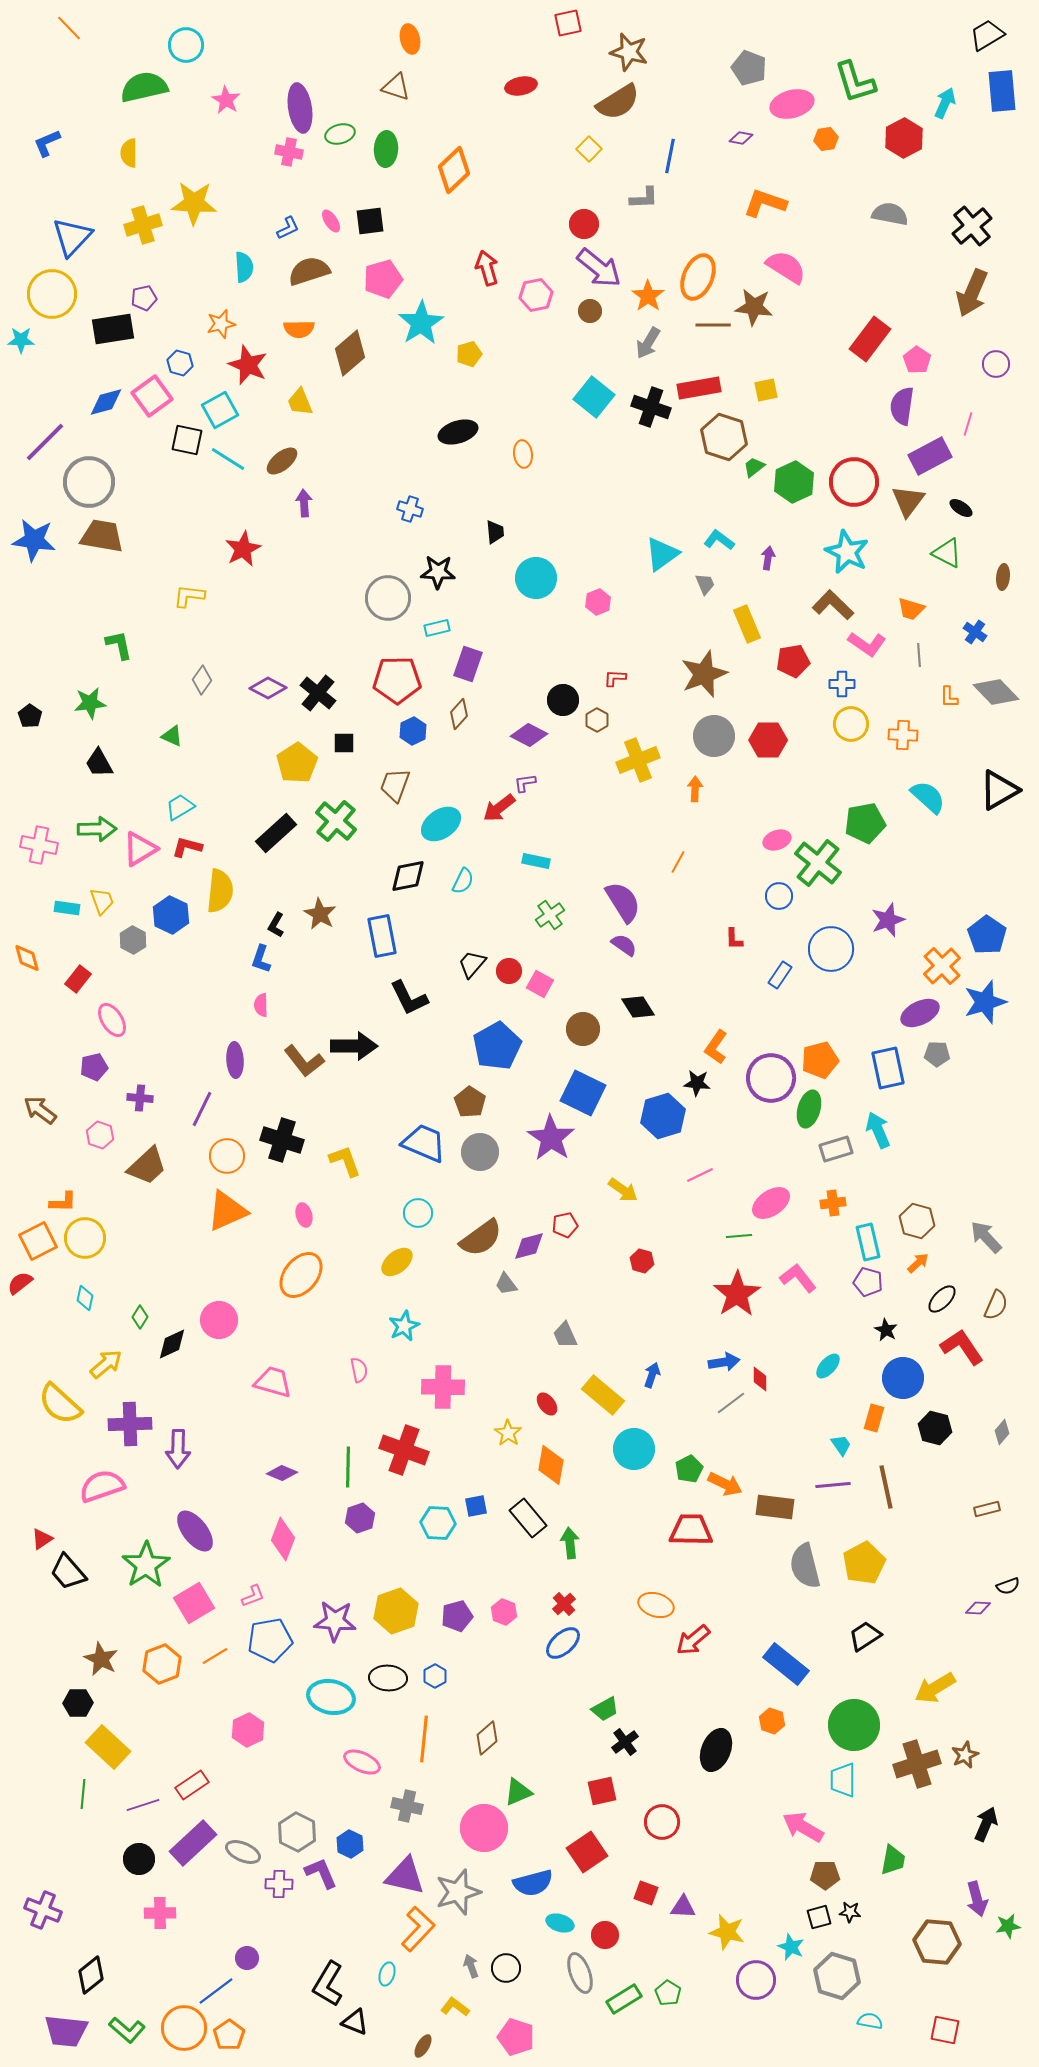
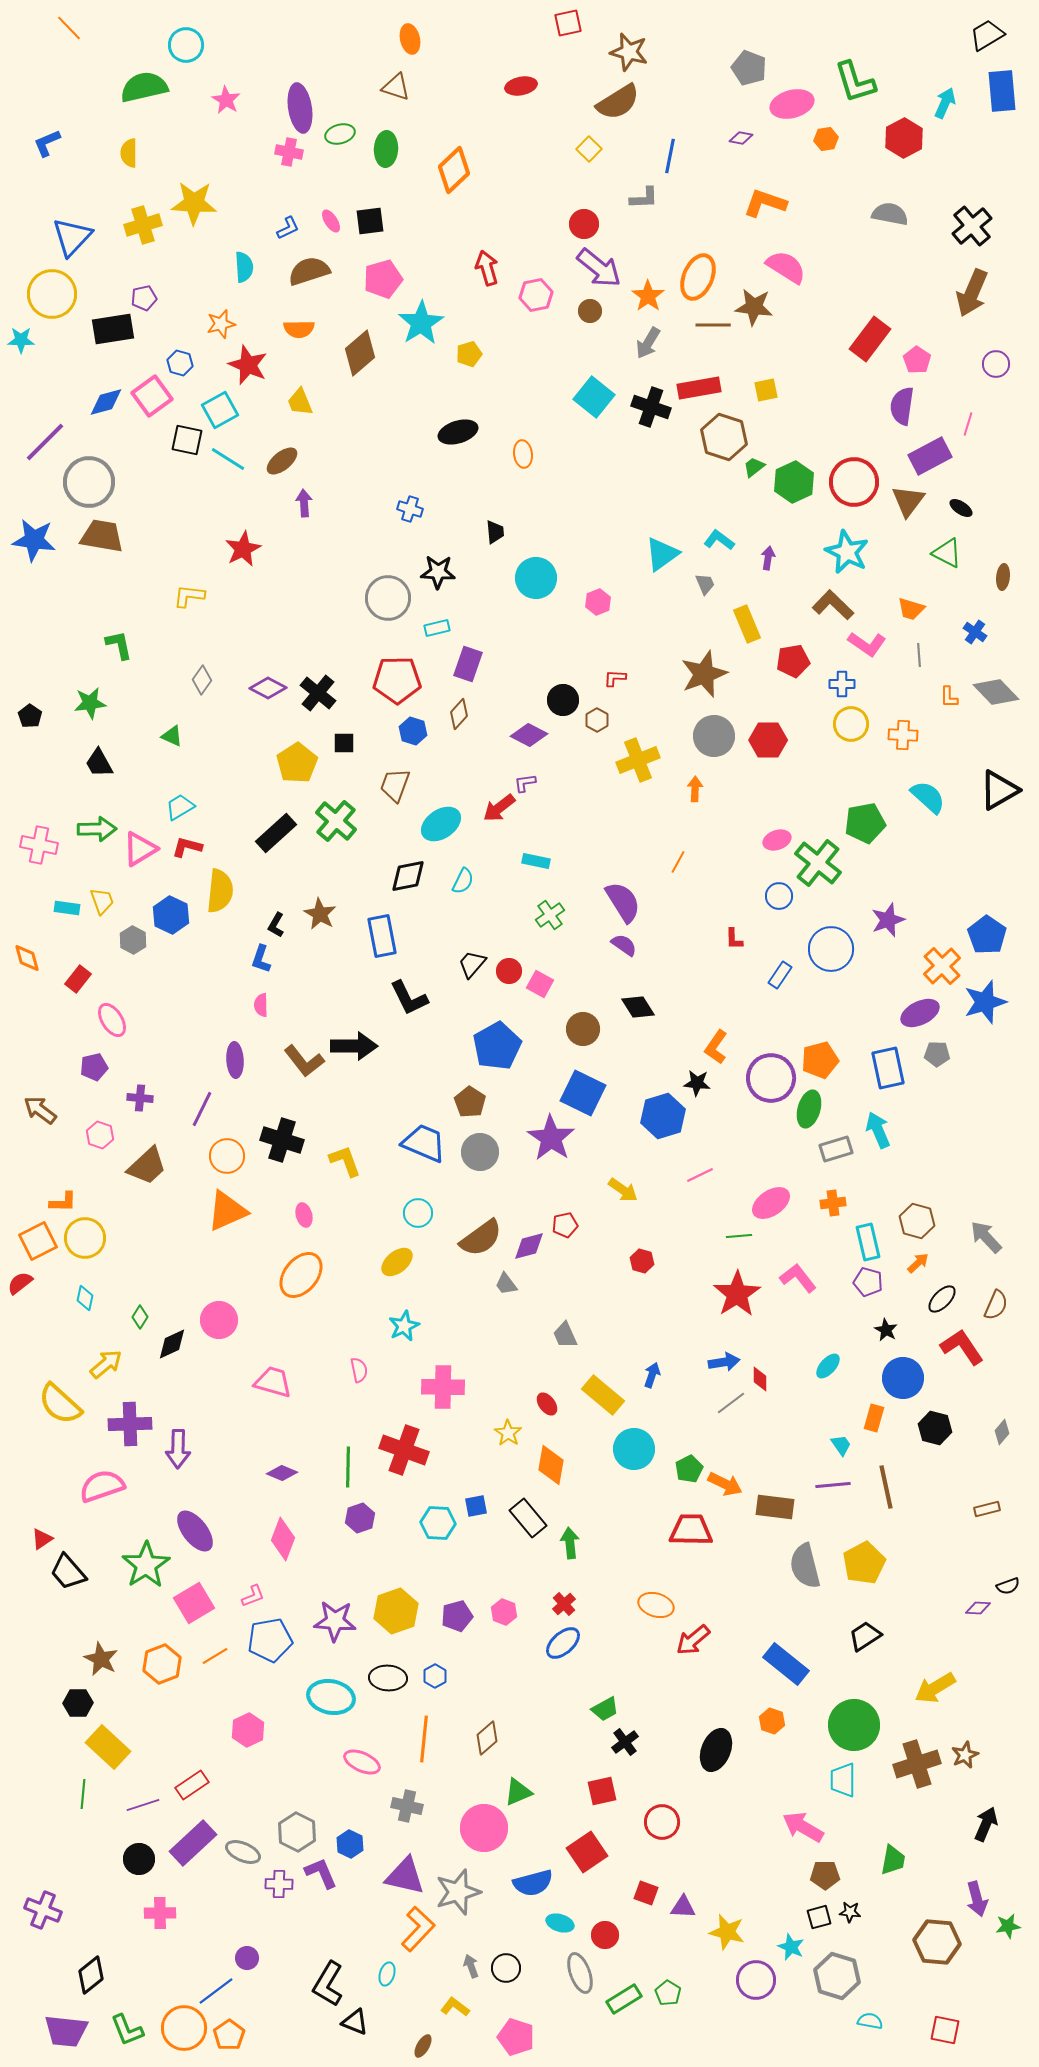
brown diamond at (350, 353): moved 10 px right
blue hexagon at (413, 731): rotated 16 degrees counterclockwise
green L-shape at (127, 2030): rotated 27 degrees clockwise
